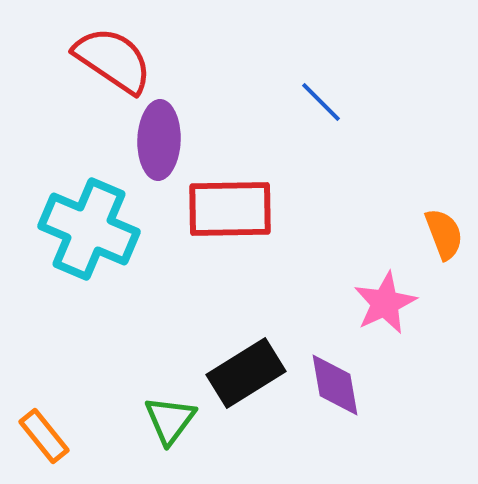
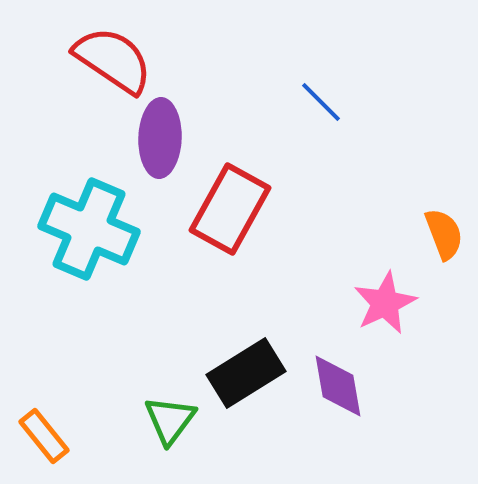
purple ellipse: moved 1 px right, 2 px up
red rectangle: rotated 60 degrees counterclockwise
purple diamond: moved 3 px right, 1 px down
